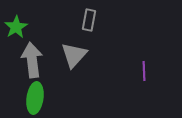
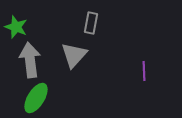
gray rectangle: moved 2 px right, 3 px down
green star: rotated 20 degrees counterclockwise
gray arrow: moved 2 px left
green ellipse: moved 1 px right; rotated 24 degrees clockwise
